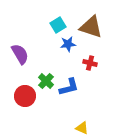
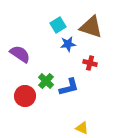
purple semicircle: rotated 25 degrees counterclockwise
